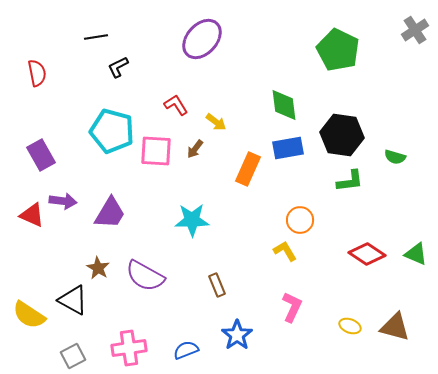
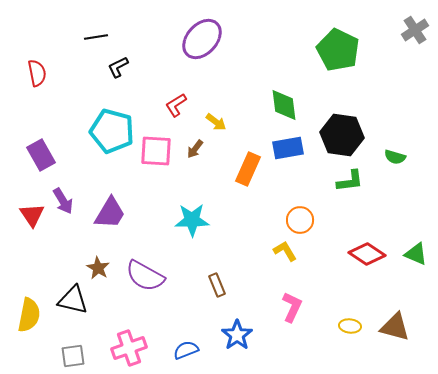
red L-shape: rotated 90 degrees counterclockwise
purple arrow: rotated 52 degrees clockwise
red triangle: rotated 32 degrees clockwise
black triangle: rotated 16 degrees counterclockwise
yellow semicircle: rotated 112 degrees counterclockwise
yellow ellipse: rotated 15 degrees counterclockwise
pink cross: rotated 12 degrees counterclockwise
gray square: rotated 20 degrees clockwise
